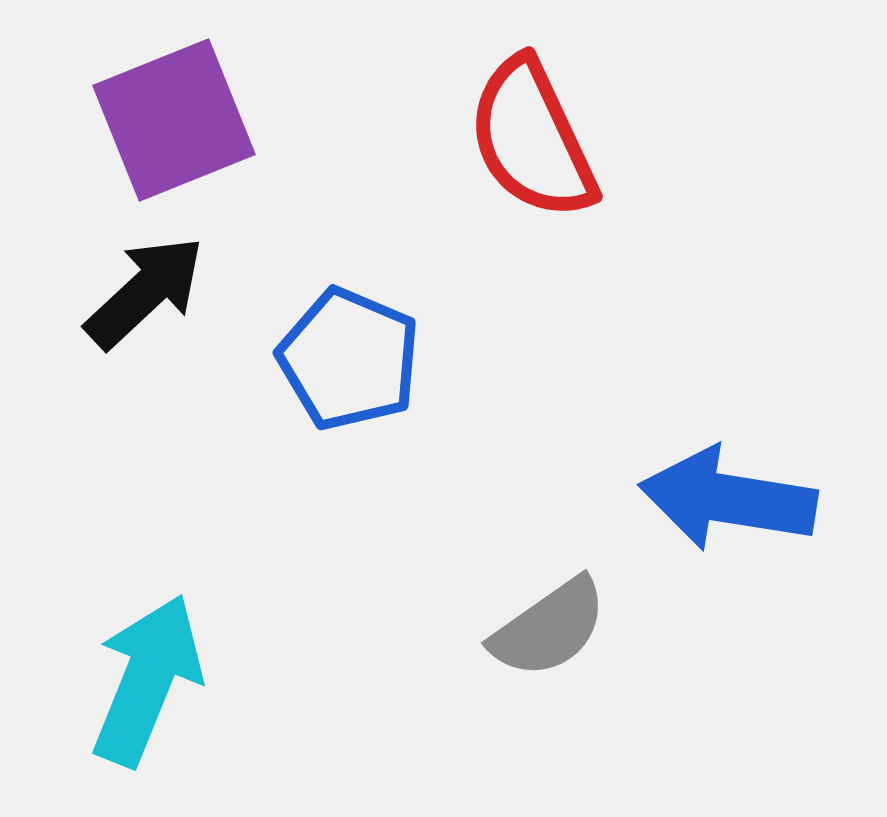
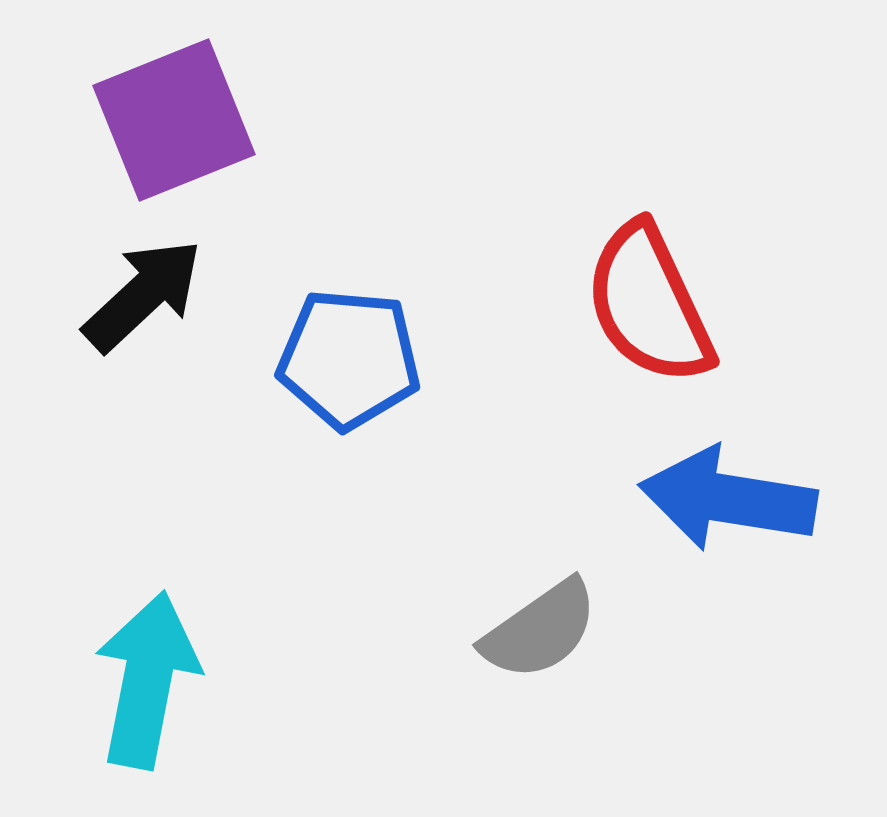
red semicircle: moved 117 px right, 165 px down
black arrow: moved 2 px left, 3 px down
blue pentagon: rotated 18 degrees counterclockwise
gray semicircle: moved 9 px left, 2 px down
cyan arrow: rotated 11 degrees counterclockwise
